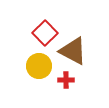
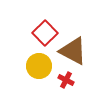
red cross: rotated 28 degrees clockwise
